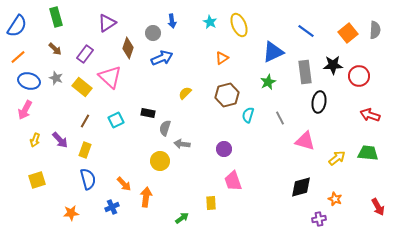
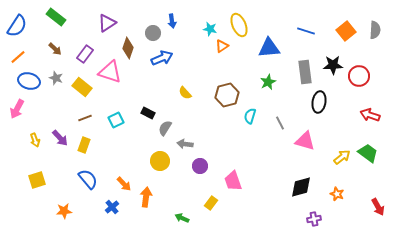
green rectangle at (56, 17): rotated 36 degrees counterclockwise
cyan star at (210, 22): moved 7 px down; rotated 16 degrees counterclockwise
blue line at (306, 31): rotated 18 degrees counterclockwise
orange square at (348, 33): moved 2 px left, 2 px up
blue triangle at (273, 52): moved 4 px left, 4 px up; rotated 20 degrees clockwise
orange triangle at (222, 58): moved 12 px up
pink triangle at (110, 77): moved 5 px up; rotated 25 degrees counterclockwise
yellow semicircle at (185, 93): rotated 88 degrees counterclockwise
pink arrow at (25, 110): moved 8 px left, 1 px up
black rectangle at (148, 113): rotated 16 degrees clockwise
cyan semicircle at (248, 115): moved 2 px right, 1 px down
gray line at (280, 118): moved 5 px down
brown line at (85, 121): moved 3 px up; rotated 40 degrees clockwise
gray semicircle at (165, 128): rotated 14 degrees clockwise
yellow arrow at (35, 140): rotated 40 degrees counterclockwise
purple arrow at (60, 140): moved 2 px up
gray arrow at (182, 144): moved 3 px right
purple circle at (224, 149): moved 24 px left, 17 px down
yellow rectangle at (85, 150): moved 1 px left, 5 px up
green trapezoid at (368, 153): rotated 30 degrees clockwise
yellow arrow at (337, 158): moved 5 px right, 1 px up
blue semicircle at (88, 179): rotated 25 degrees counterclockwise
orange star at (335, 199): moved 2 px right, 5 px up
yellow rectangle at (211, 203): rotated 40 degrees clockwise
blue cross at (112, 207): rotated 16 degrees counterclockwise
orange star at (71, 213): moved 7 px left, 2 px up
green arrow at (182, 218): rotated 120 degrees counterclockwise
purple cross at (319, 219): moved 5 px left
